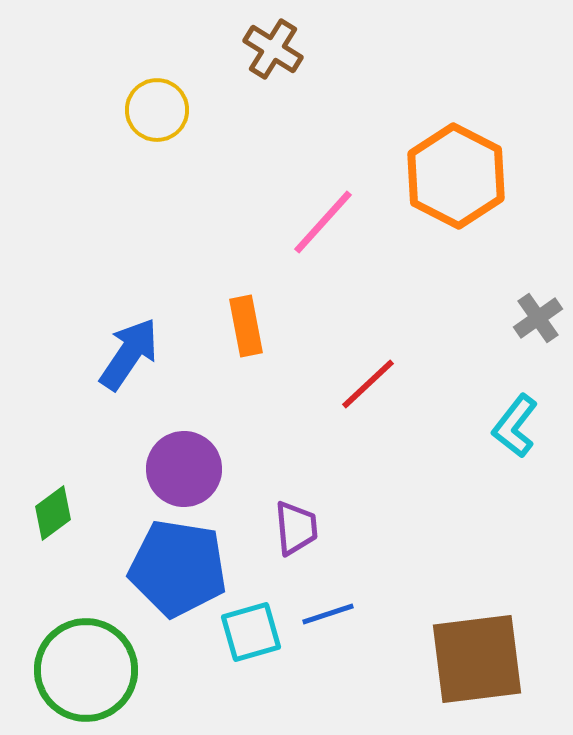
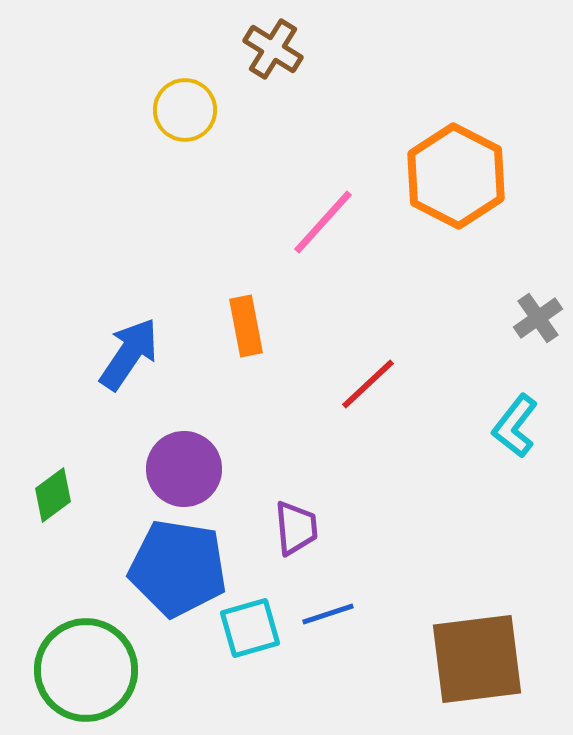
yellow circle: moved 28 px right
green diamond: moved 18 px up
cyan square: moved 1 px left, 4 px up
